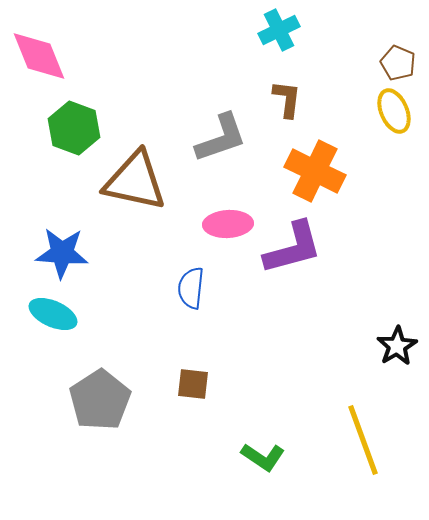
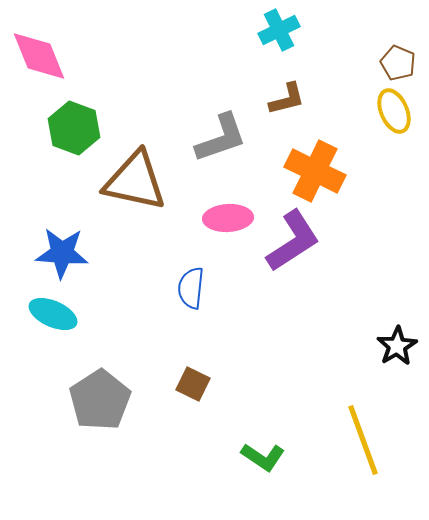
brown L-shape: rotated 69 degrees clockwise
pink ellipse: moved 6 px up
purple L-shape: moved 7 px up; rotated 18 degrees counterclockwise
brown square: rotated 20 degrees clockwise
